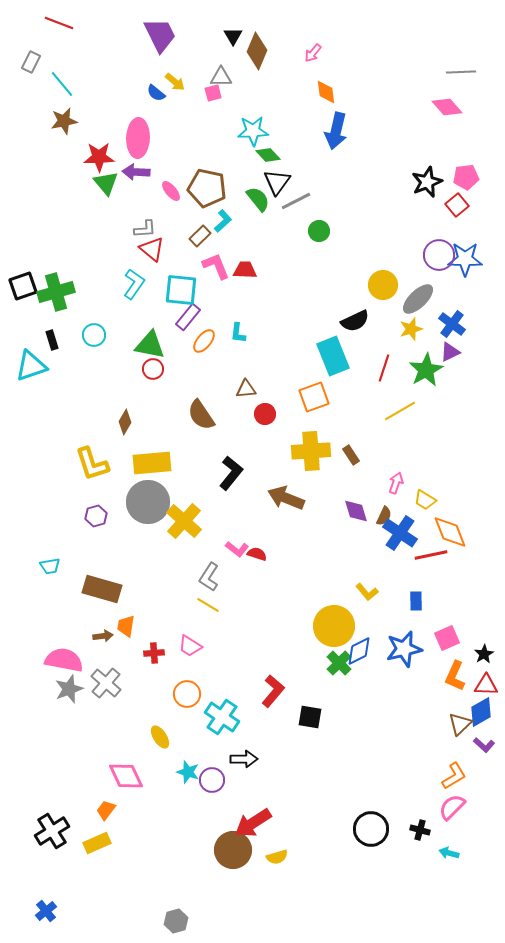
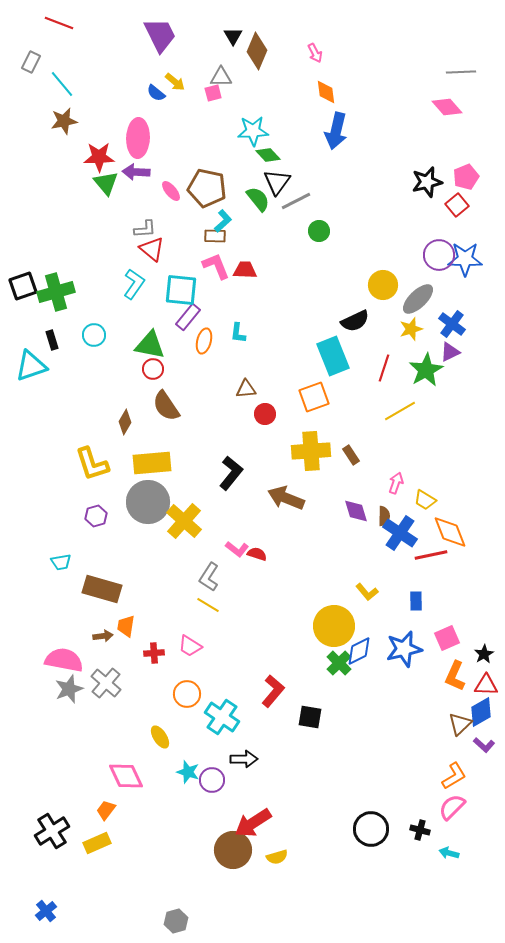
pink arrow at (313, 53): moved 2 px right; rotated 66 degrees counterclockwise
pink pentagon at (466, 177): rotated 15 degrees counterclockwise
black star at (427, 182): rotated 8 degrees clockwise
brown rectangle at (200, 236): moved 15 px right; rotated 45 degrees clockwise
orange ellipse at (204, 341): rotated 25 degrees counterclockwise
brown semicircle at (201, 415): moved 35 px left, 9 px up
brown semicircle at (384, 516): rotated 24 degrees counterclockwise
cyan trapezoid at (50, 566): moved 11 px right, 4 px up
